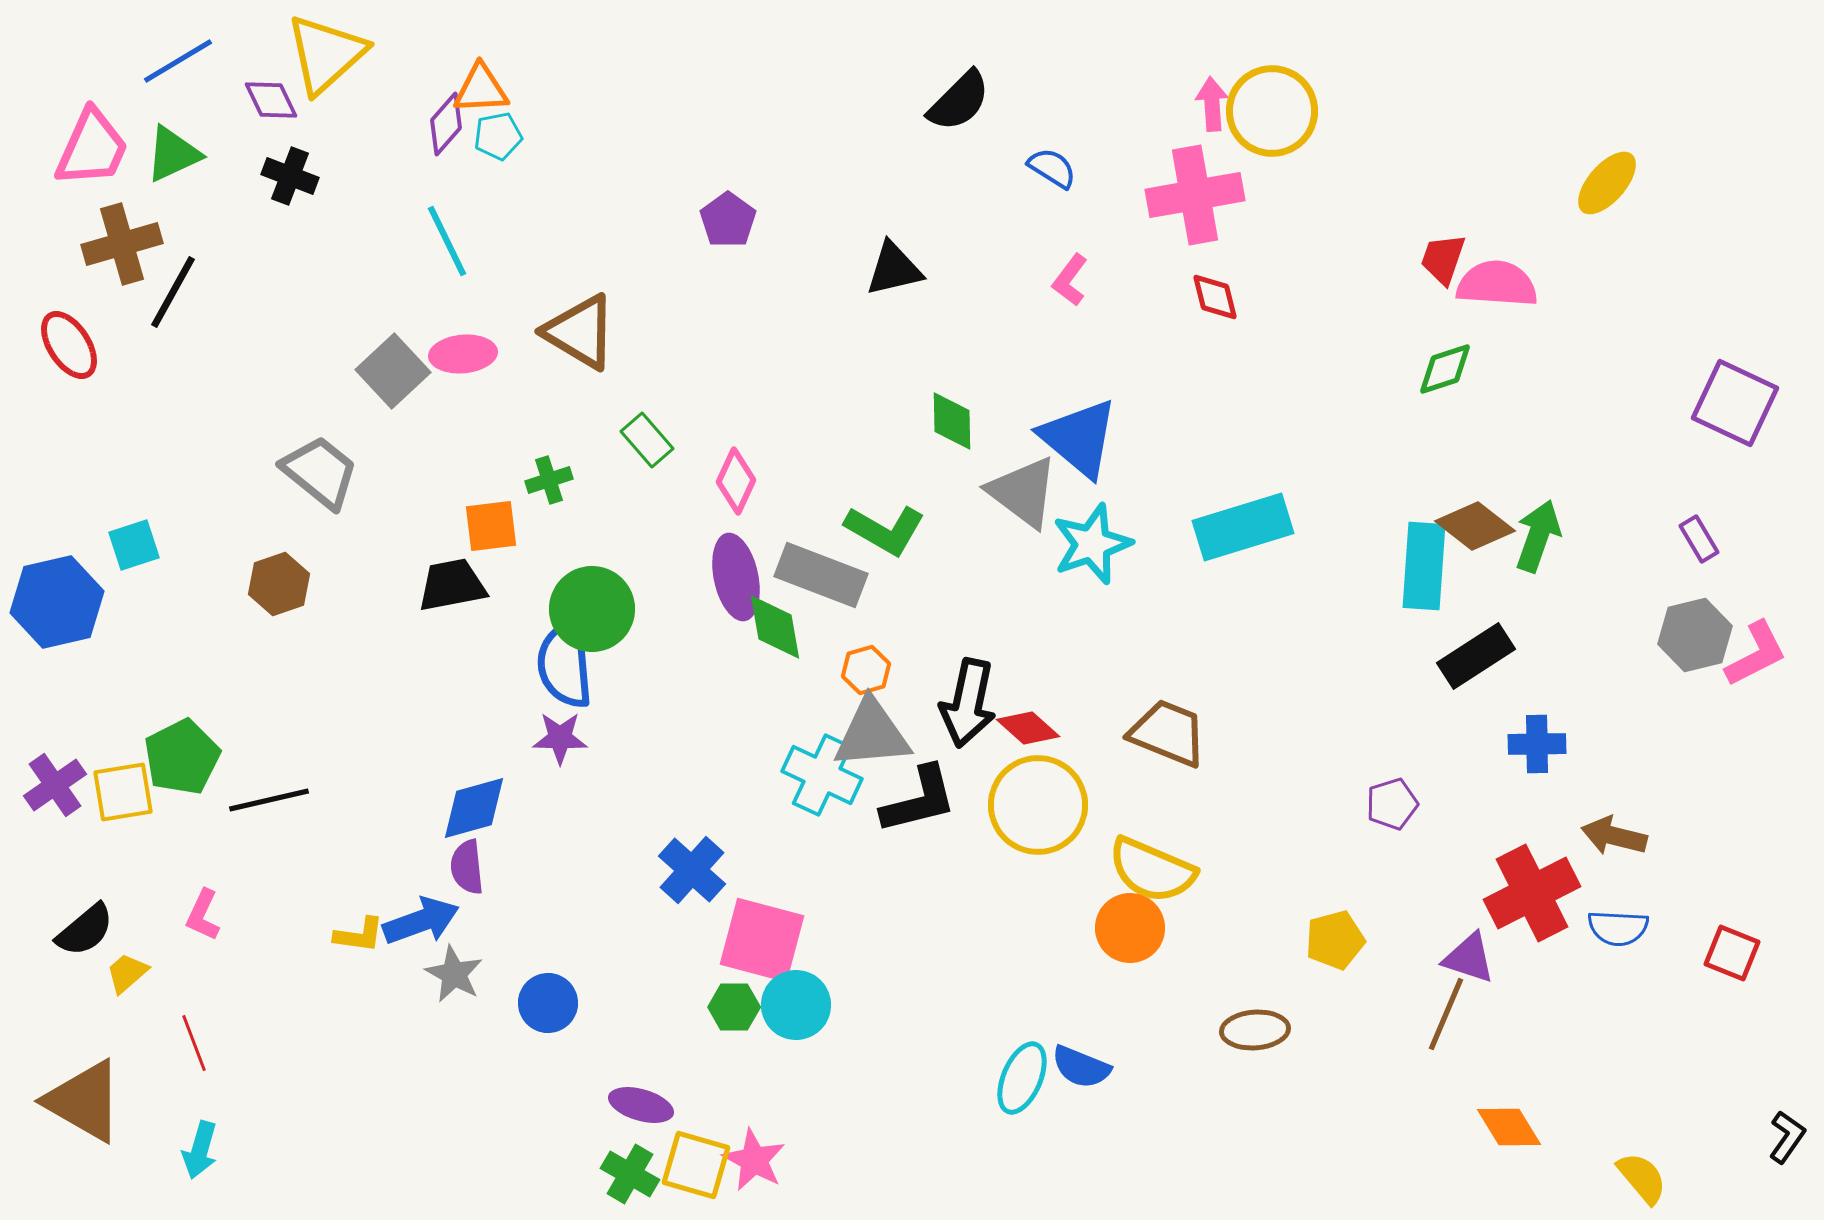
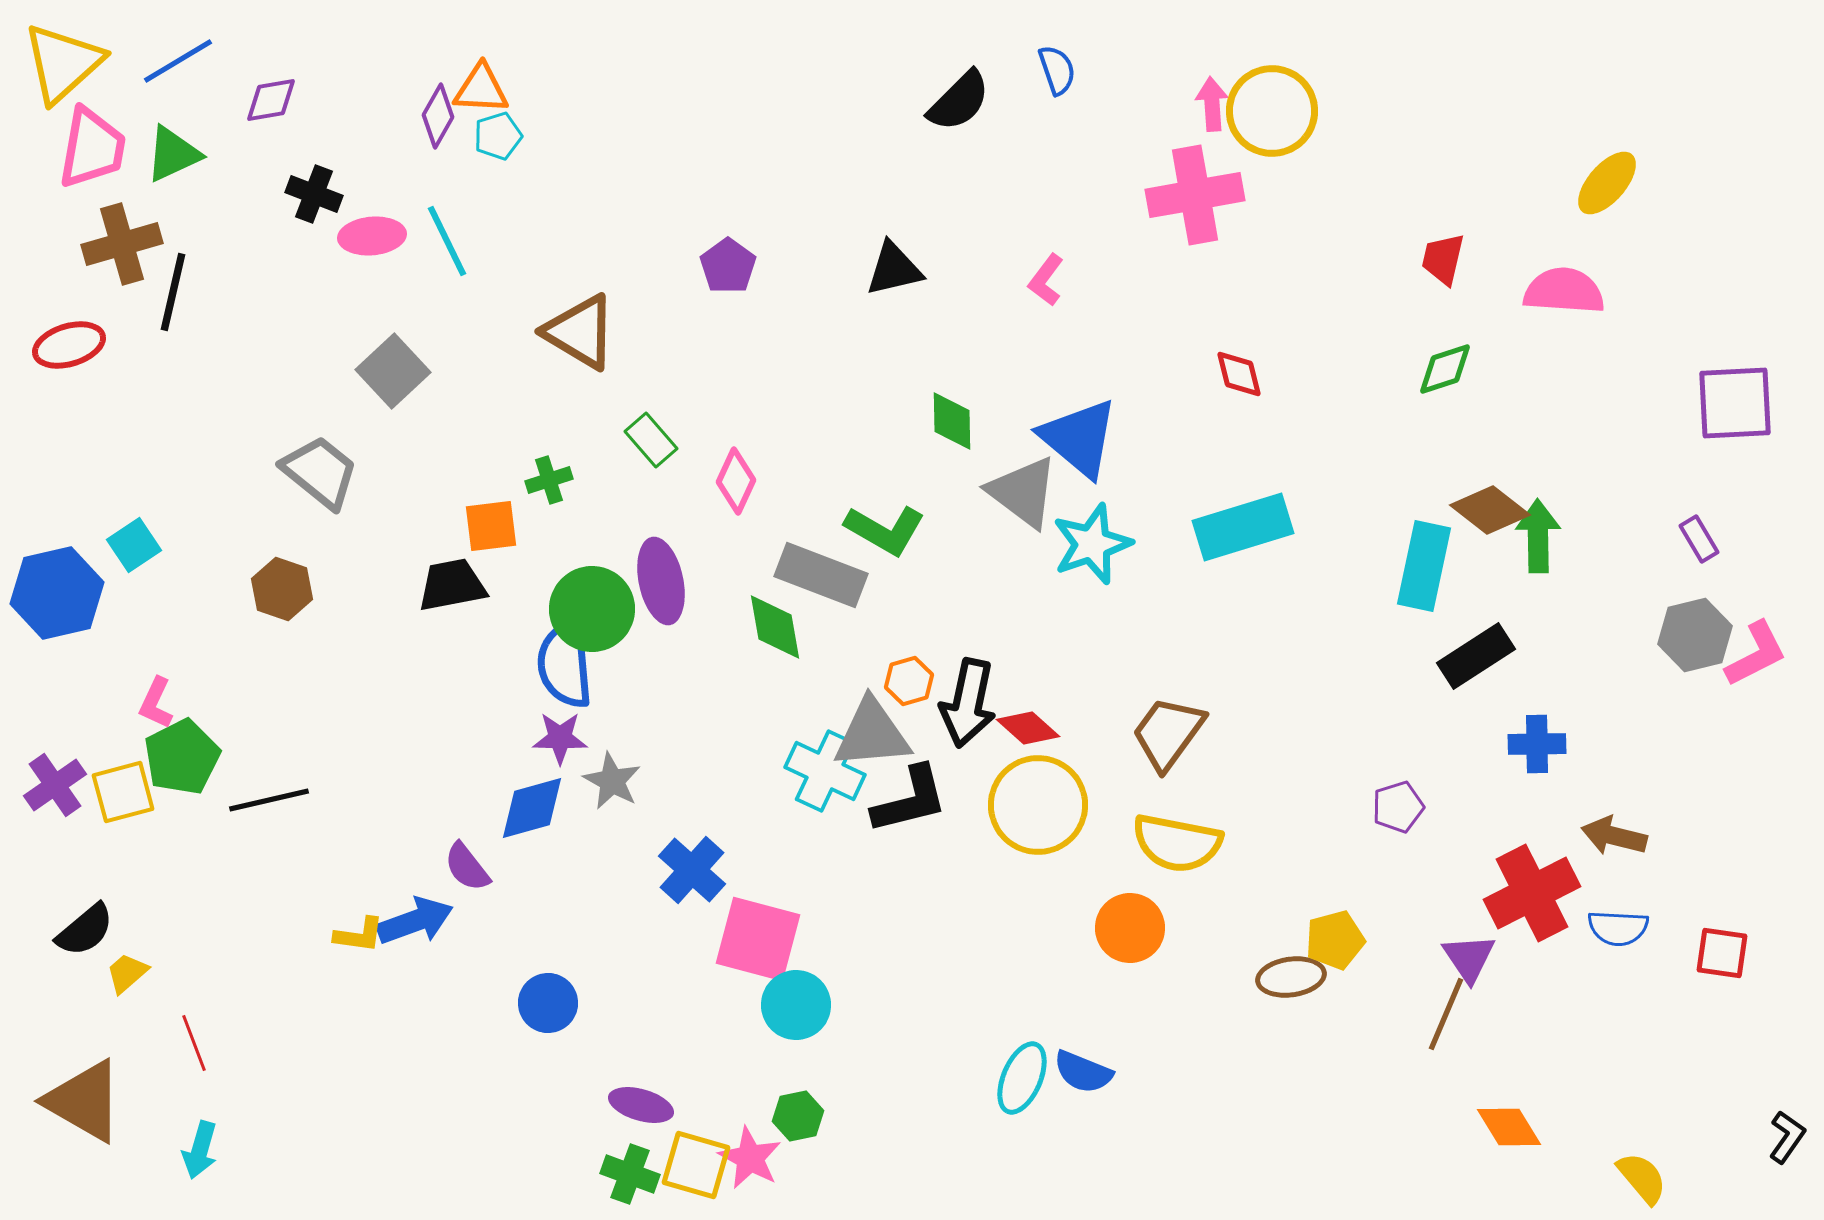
yellow triangle at (326, 54): moved 263 px left, 9 px down
orange triangle at (481, 89): rotated 6 degrees clockwise
purple diamond at (271, 100): rotated 74 degrees counterclockwise
purple diamond at (446, 124): moved 8 px left, 8 px up; rotated 12 degrees counterclockwise
cyan pentagon at (498, 136): rotated 6 degrees counterclockwise
pink trapezoid at (92, 148): rotated 14 degrees counterclockwise
blue semicircle at (1052, 168): moved 5 px right, 98 px up; rotated 39 degrees clockwise
black cross at (290, 176): moved 24 px right, 18 px down
purple pentagon at (728, 220): moved 46 px down
red trapezoid at (1443, 259): rotated 6 degrees counterclockwise
pink L-shape at (1070, 280): moved 24 px left
pink semicircle at (1497, 284): moved 67 px right, 7 px down
black line at (173, 292): rotated 16 degrees counterclockwise
red diamond at (1215, 297): moved 24 px right, 77 px down
red ellipse at (69, 345): rotated 74 degrees counterclockwise
pink ellipse at (463, 354): moved 91 px left, 118 px up
purple square at (1735, 403): rotated 28 degrees counterclockwise
green rectangle at (647, 440): moved 4 px right
brown diamond at (1475, 526): moved 15 px right, 16 px up
green arrow at (1538, 536): rotated 20 degrees counterclockwise
cyan square at (134, 545): rotated 16 degrees counterclockwise
cyan rectangle at (1424, 566): rotated 8 degrees clockwise
purple ellipse at (736, 577): moved 75 px left, 4 px down
brown hexagon at (279, 584): moved 3 px right, 5 px down; rotated 22 degrees counterclockwise
blue hexagon at (57, 602): moved 9 px up
orange hexagon at (866, 670): moved 43 px right, 11 px down
brown trapezoid at (1168, 733): rotated 76 degrees counterclockwise
cyan cross at (822, 775): moved 3 px right, 4 px up
yellow square at (123, 792): rotated 6 degrees counterclockwise
black L-shape at (919, 800): moved 9 px left
purple pentagon at (1392, 804): moved 6 px right, 3 px down
blue diamond at (474, 808): moved 58 px right
purple semicircle at (467, 867): rotated 32 degrees counterclockwise
yellow semicircle at (1152, 870): moved 25 px right, 27 px up; rotated 12 degrees counterclockwise
pink L-shape at (203, 915): moved 47 px left, 212 px up
blue arrow at (421, 921): moved 6 px left
pink square at (762, 940): moved 4 px left, 1 px up
red square at (1732, 953): moved 10 px left; rotated 14 degrees counterclockwise
purple triangle at (1469, 958): rotated 38 degrees clockwise
gray star at (454, 974): moved 158 px right, 193 px up
green hexagon at (734, 1007): moved 64 px right, 109 px down; rotated 12 degrees counterclockwise
brown ellipse at (1255, 1030): moved 36 px right, 53 px up; rotated 4 degrees counterclockwise
blue semicircle at (1081, 1067): moved 2 px right, 5 px down
pink star at (754, 1160): moved 4 px left, 2 px up
green cross at (630, 1174): rotated 10 degrees counterclockwise
